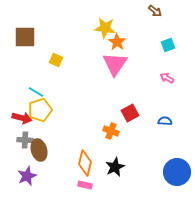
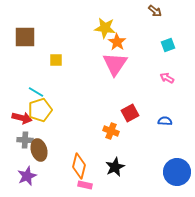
yellow square: rotated 24 degrees counterclockwise
orange diamond: moved 6 px left, 3 px down
